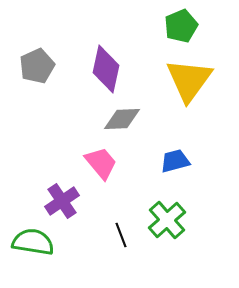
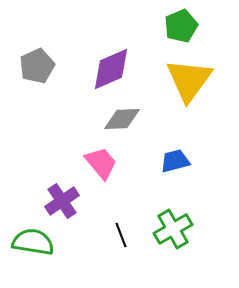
purple diamond: moved 5 px right; rotated 54 degrees clockwise
green cross: moved 6 px right, 9 px down; rotated 12 degrees clockwise
